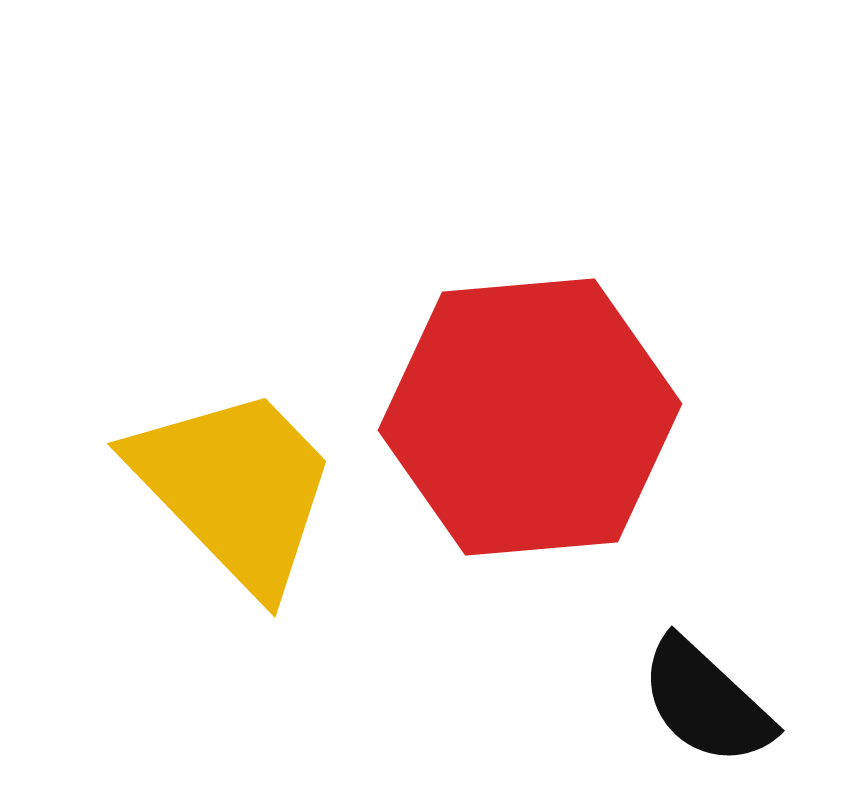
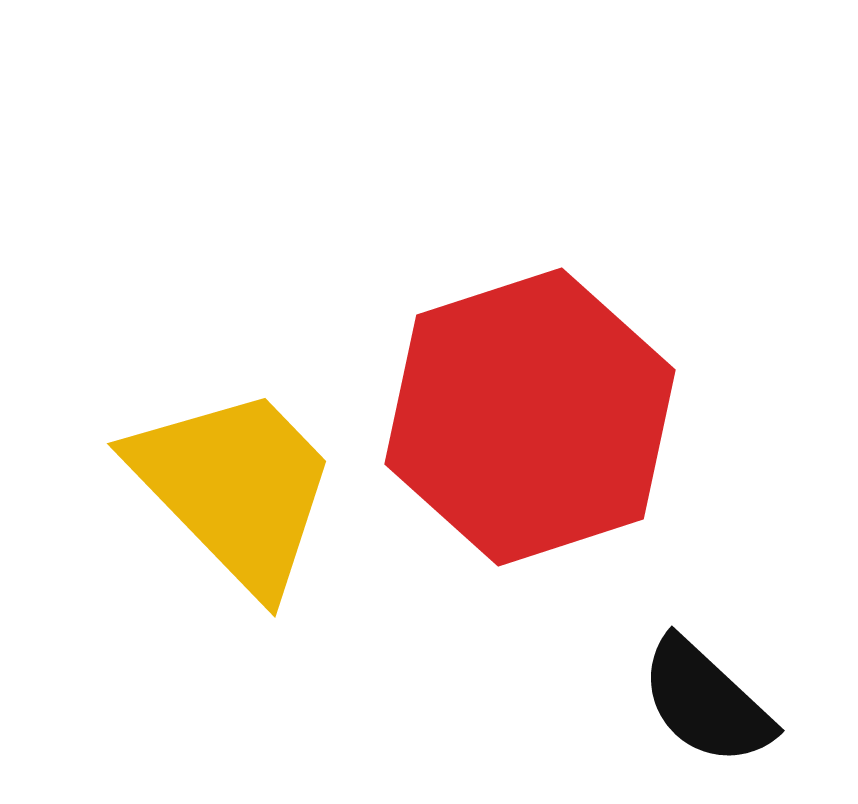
red hexagon: rotated 13 degrees counterclockwise
